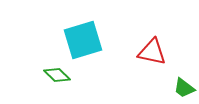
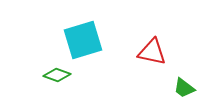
green diamond: rotated 24 degrees counterclockwise
